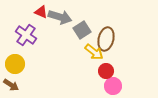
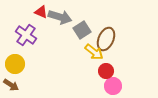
brown ellipse: rotated 10 degrees clockwise
